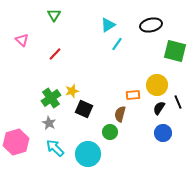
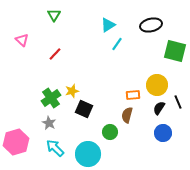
brown semicircle: moved 7 px right, 1 px down
